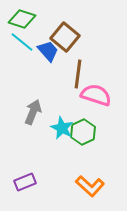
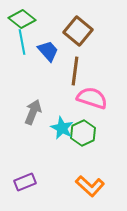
green diamond: rotated 20 degrees clockwise
brown square: moved 13 px right, 6 px up
cyan line: rotated 40 degrees clockwise
brown line: moved 3 px left, 3 px up
pink semicircle: moved 4 px left, 3 px down
green hexagon: moved 1 px down
